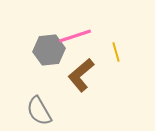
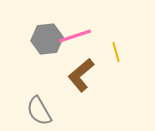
gray hexagon: moved 2 px left, 11 px up
